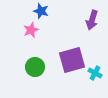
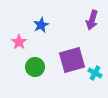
blue star: moved 14 px down; rotated 28 degrees clockwise
pink star: moved 12 px left, 12 px down; rotated 14 degrees counterclockwise
